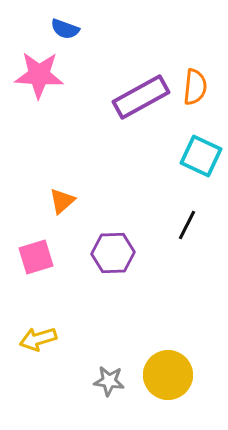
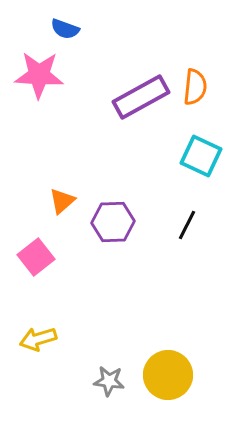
purple hexagon: moved 31 px up
pink square: rotated 21 degrees counterclockwise
